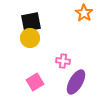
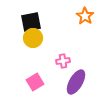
orange star: moved 1 px right, 3 px down
yellow circle: moved 3 px right
pink cross: rotated 16 degrees counterclockwise
